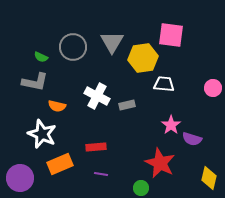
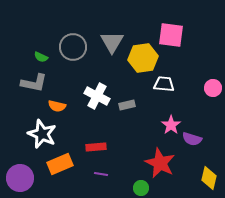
gray L-shape: moved 1 px left, 1 px down
